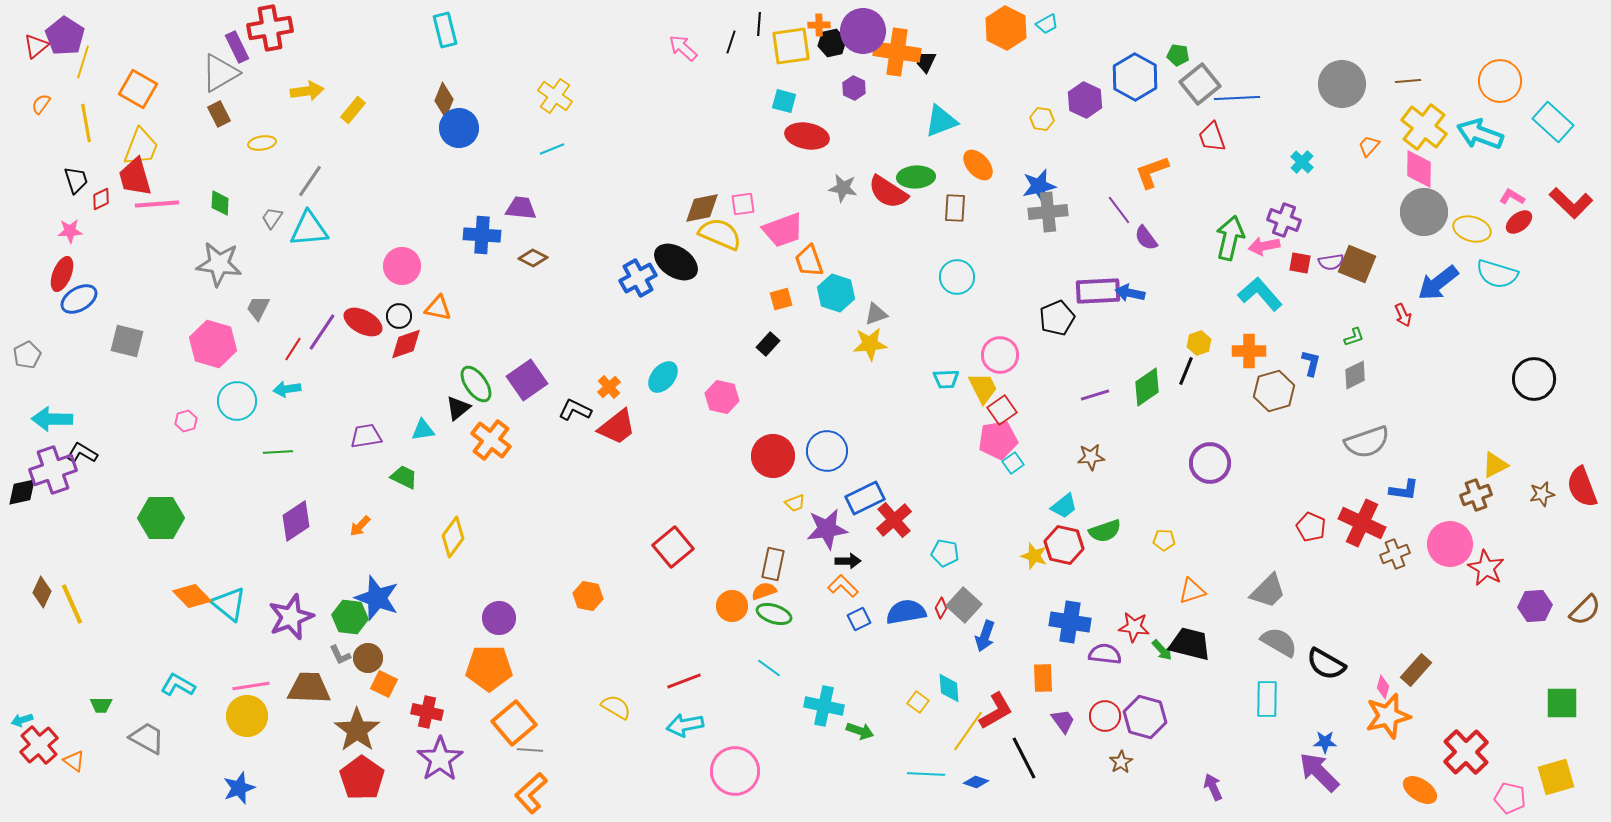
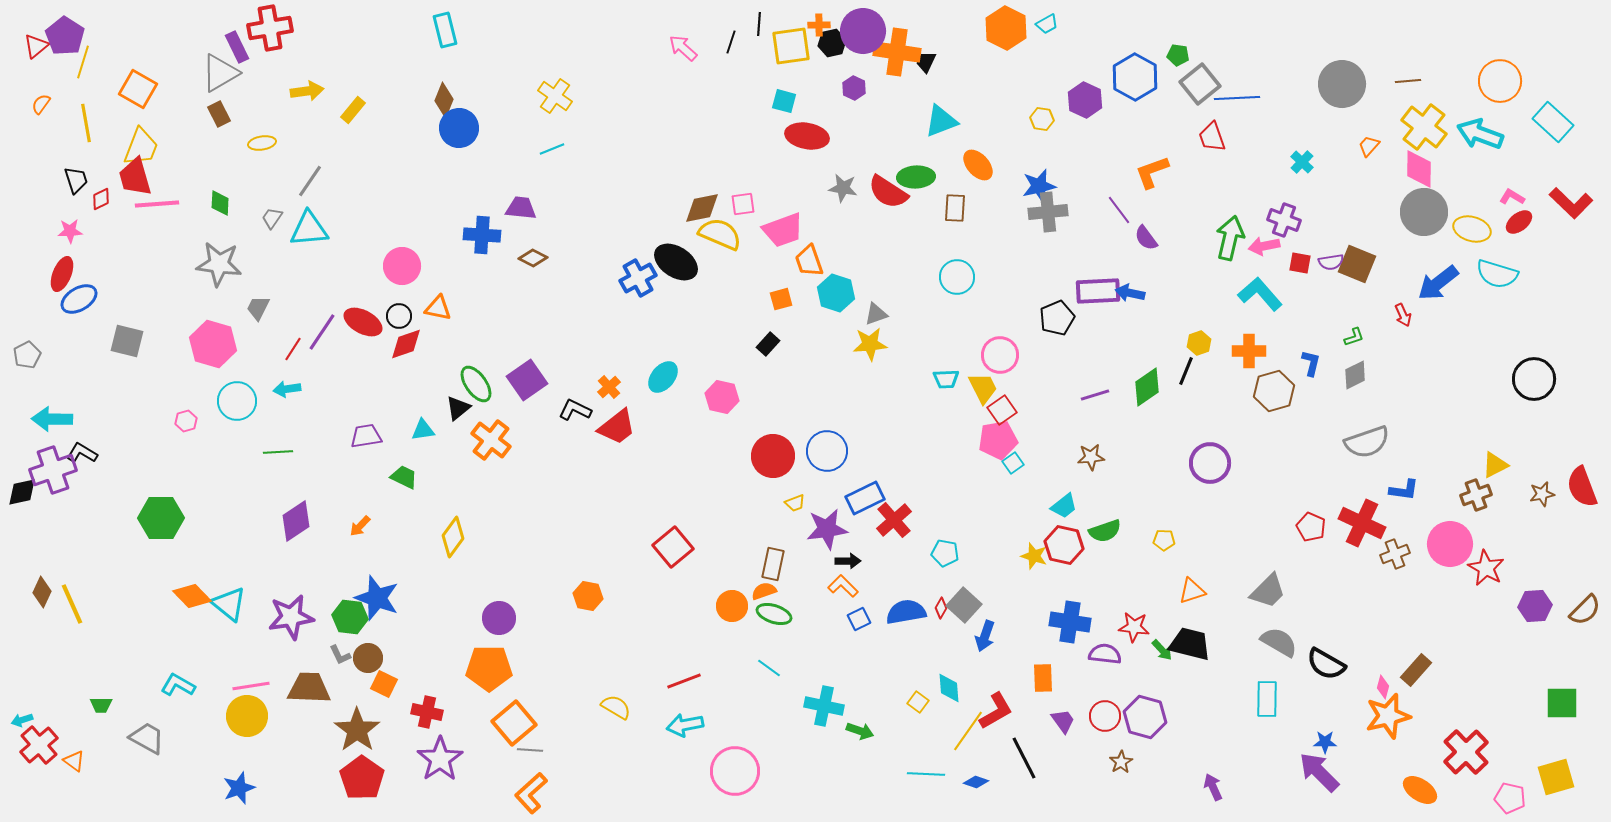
purple star at (291, 617): rotated 12 degrees clockwise
